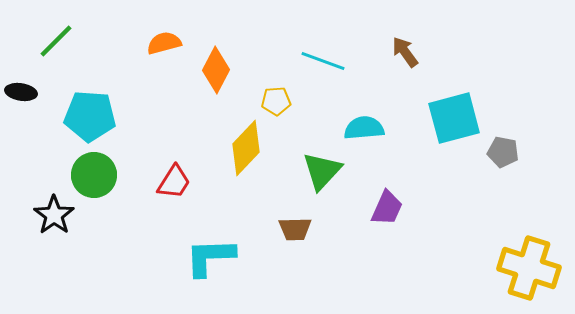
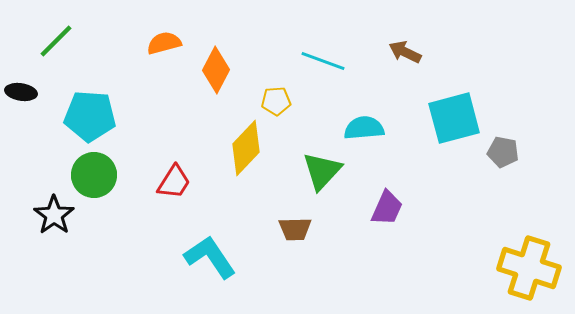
brown arrow: rotated 28 degrees counterclockwise
cyan L-shape: rotated 58 degrees clockwise
